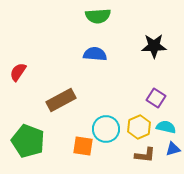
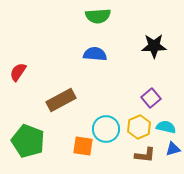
purple square: moved 5 px left; rotated 18 degrees clockwise
